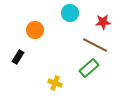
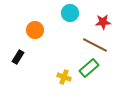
yellow cross: moved 9 px right, 6 px up
